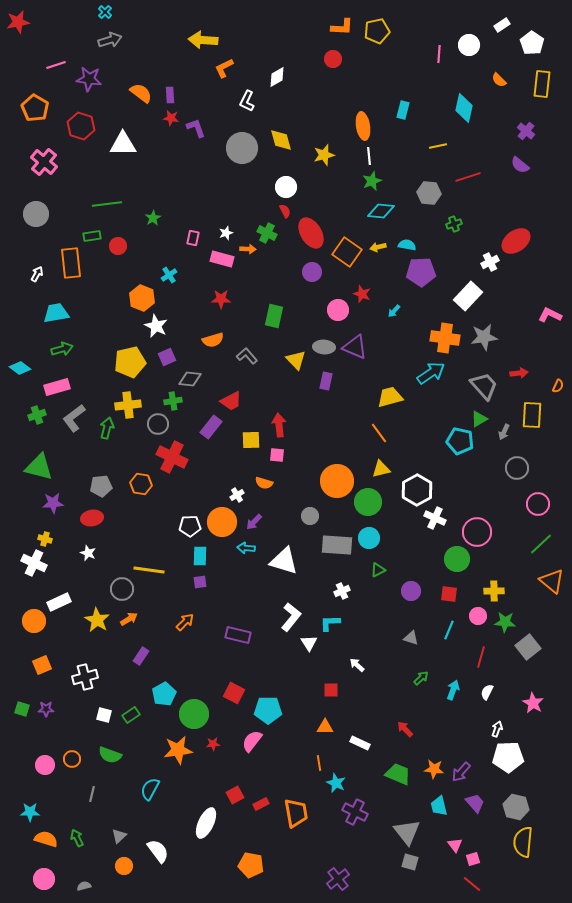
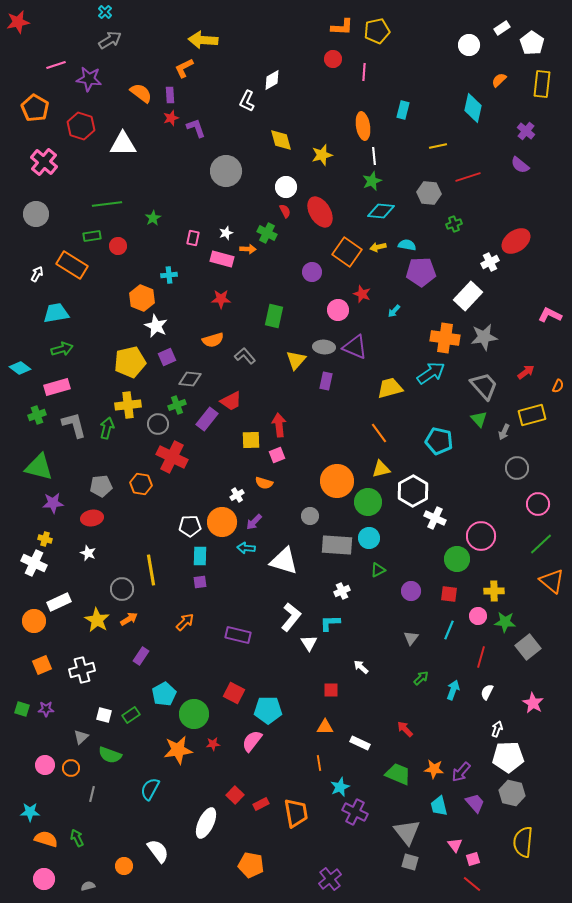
white rectangle at (502, 25): moved 3 px down
gray arrow at (110, 40): rotated 15 degrees counterclockwise
pink line at (439, 54): moved 75 px left, 18 px down
orange L-shape at (224, 68): moved 40 px left
white diamond at (277, 77): moved 5 px left, 3 px down
orange semicircle at (499, 80): rotated 91 degrees clockwise
cyan diamond at (464, 108): moved 9 px right
red star at (171, 118): rotated 28 degrees counterclockwise
gray circle at (242, 148): moved 16 px left, 23 px down
yellow star at (324, 155): moved 2 px left
white line at (369, 156): moved 5 px right
red ellipse at (311, 233): moved 9 px right, 21 px up
orange rectangle at (71, 263): moved 1 px right, 2 px down; rotated 52 degrees counterclockwise
cyan cross at (169, 275): rotated 28 degrees clockwise
gray L-shape at (247, 356): moved 2 px left
yellow triangle at (296, 360): rotated 25 degrees clockwise
red arrow at (519, 373): moved 7 px right, 1 px up; rotated 30 degrees counterclockwise
yellow trapezoid at (390, 397): moved 9 px up
green cross at (173, 401): moved 4 px right, 4 px down; rotated 12 degrees counterclockwise
yellow rectangle at (532, 415): rotated 72 degrees clockwise
gray L-shape at (74, 418): moved 7 px down; rotated 112 degrees clockwise
green triangle at (479, 419): rotated 42 degrees counterclockwise
purple rectangle at (211, 427): moved 4 px left, 8 px up
cyan pentagon at (460, 441): moved 21 px left
pink square at (277, 455): rotated 28 degrees counterclockwise
white hexagon at (417, 490): moved 4 px left, 1 px down
pink circle at (477, 532): moved 4 px right, 4 px down
yellow line at (149, 570): moved 2 px right; rotated 72 degrees clockwise
gray triangle at (411, 638): rotated 49 degrees clockwise
white arrow at (357, 665): moved 4 px right, 2 px down
white cross at (85, 677): moved 3 px left, 7 px up
orange circle at (72, 759): moved 1 px left, 9 px down
cyan star at (336, 783): moved 4 px right, 4 px down; rotated 24 degrees clockwise
red square at (235, 795): rotated 18 degrees counterclockwise
gray hexagon at (516, 807): moved 4 px left, 14 px up
gray triangle at (119, 836): moved 38 px left, 99 px up
purple cross at (338, 879): moved 8 px left
gray semicircle at (84, 886): moved 4 px right
